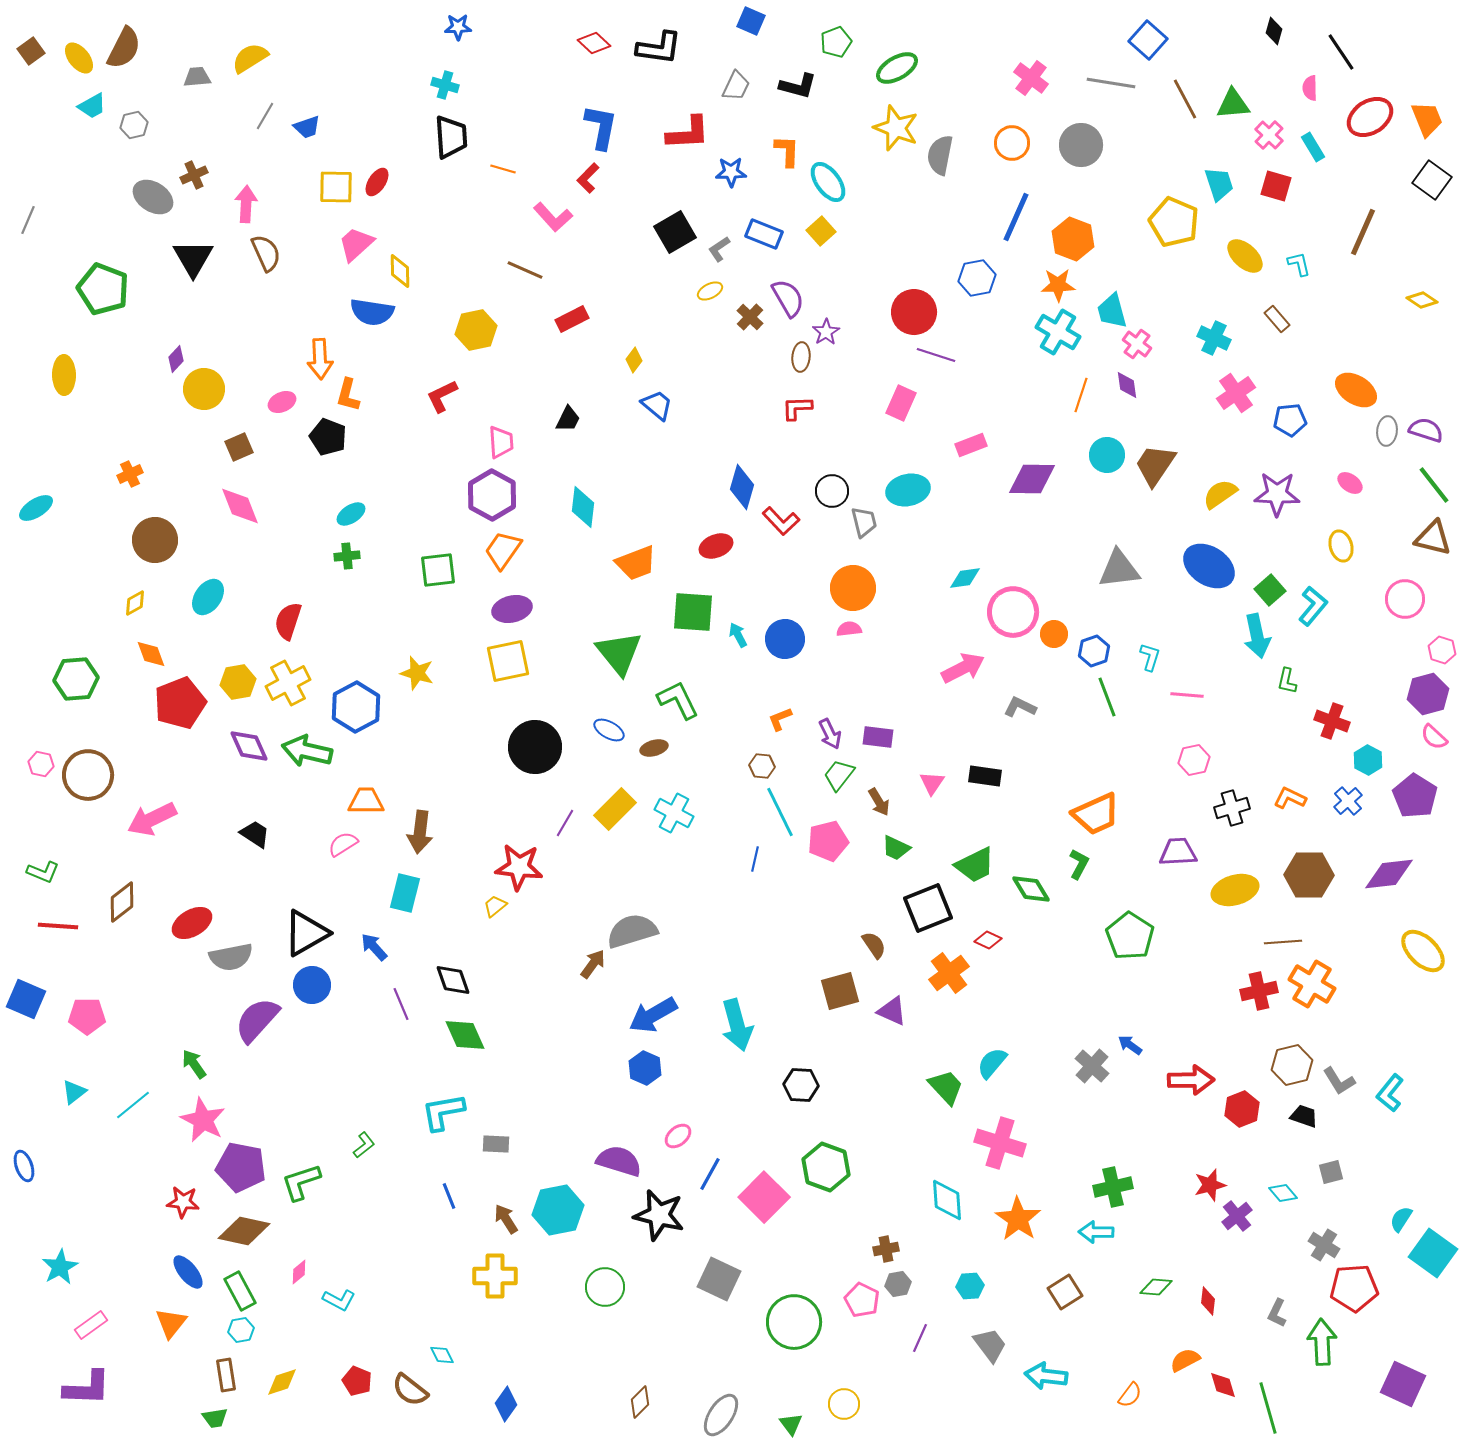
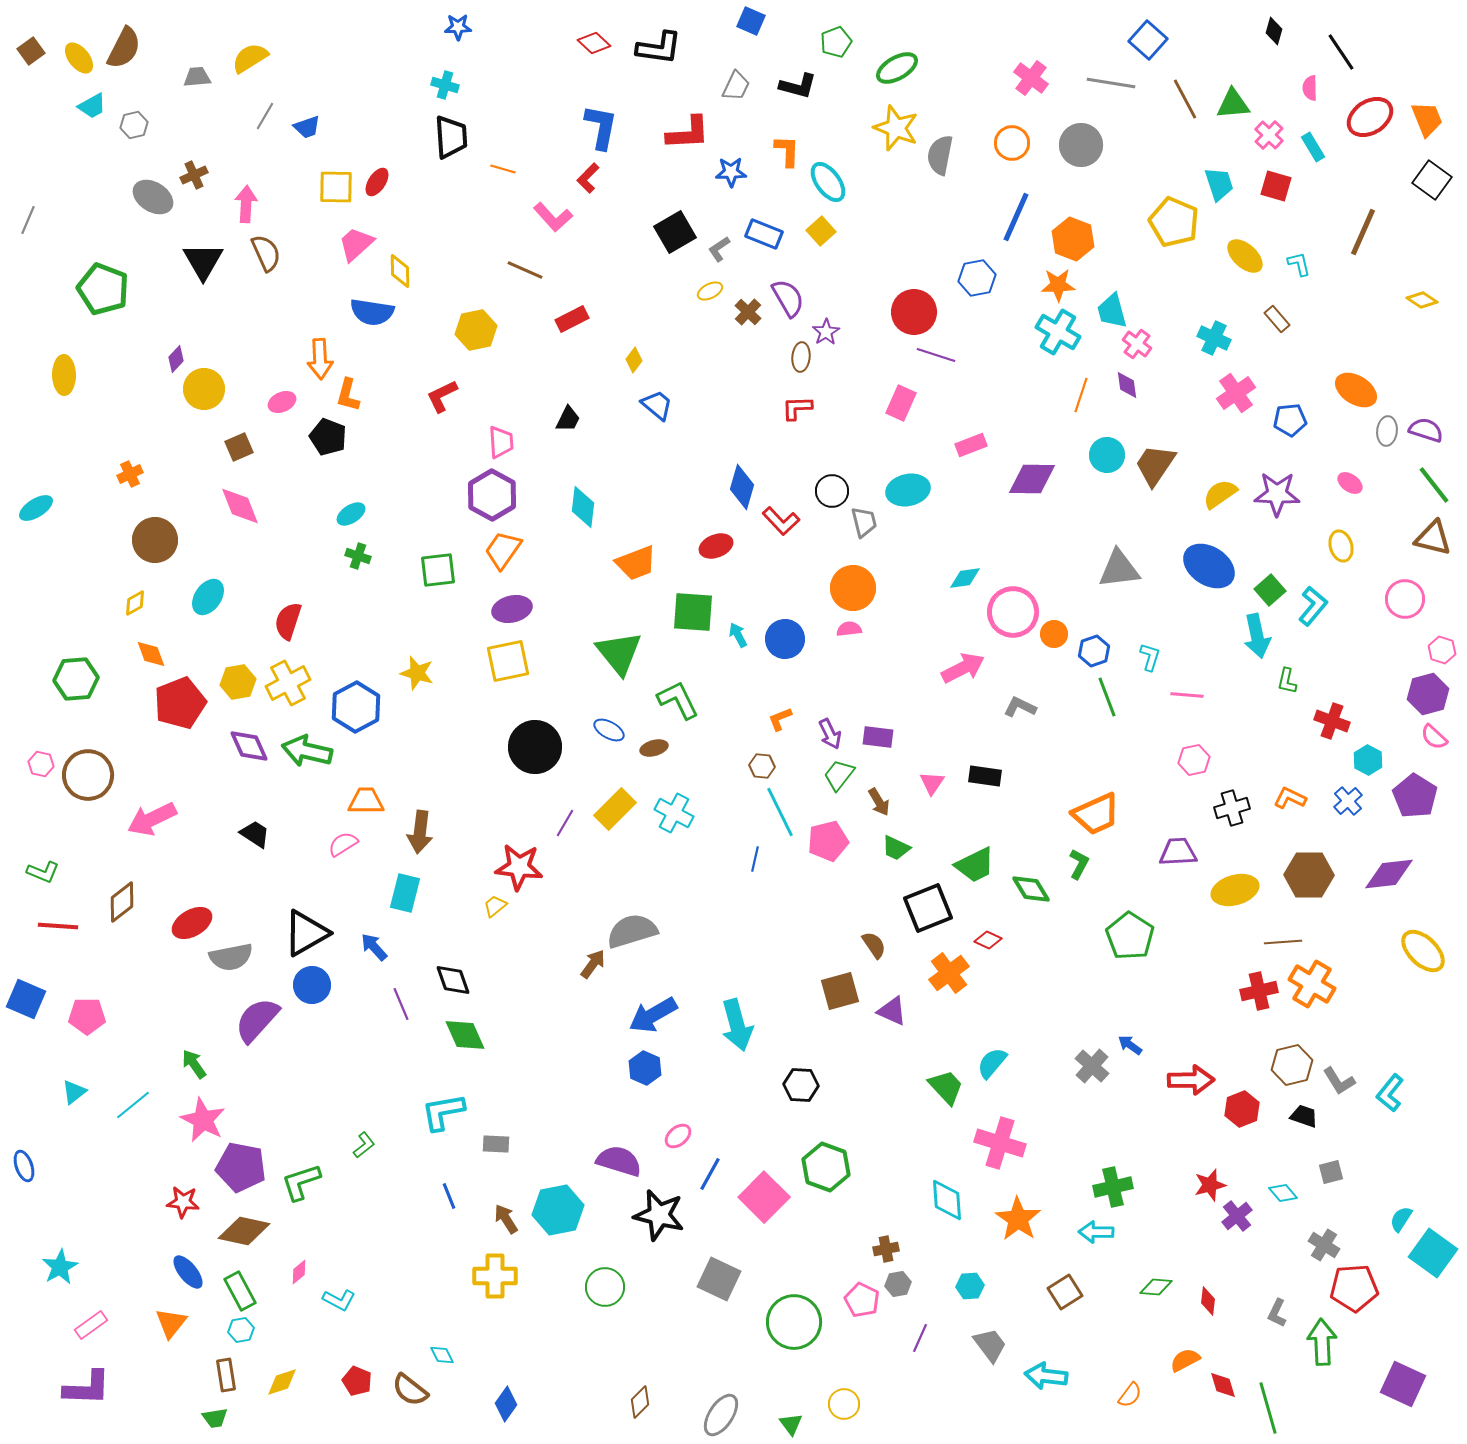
black triangle at (193, 258): moved 10 px right, 3 px down
brown cross at (750, 317): moved 2 px left, 5 px up
green cross at (347, 556): moved 11 px right; rotated 25 degrees clockwise
